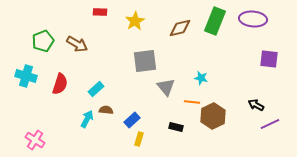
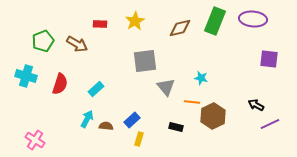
red rectangle: moved 12 px down
brown semicircle: moved 16 px down
